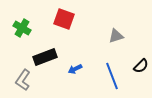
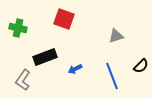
green cross: moved 4 px left; rotated 18 degrees counterclockwise
